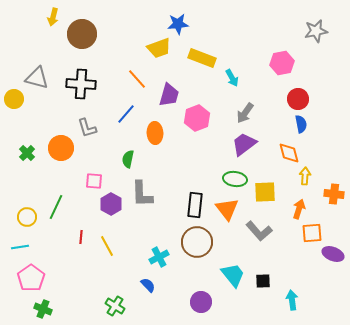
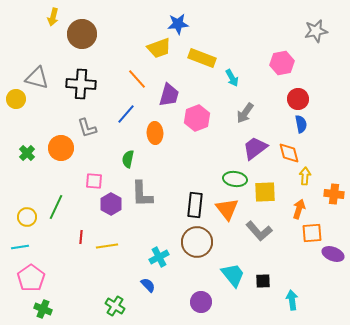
yellow circle at (14, 99): moved 2 px right
purple trapezoid at (244, 144): moved 11 px right, 4 px down
yellow line at (107, 246): rotated 70 degrees counterclockwise
